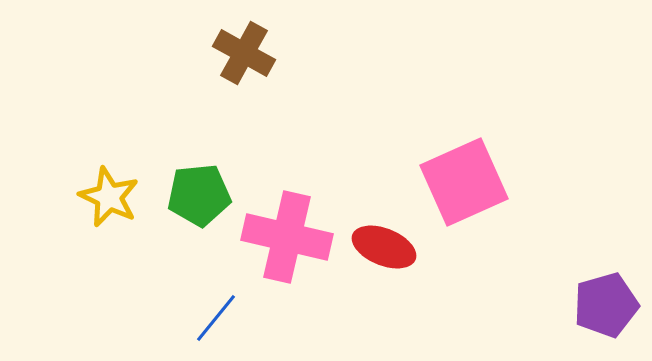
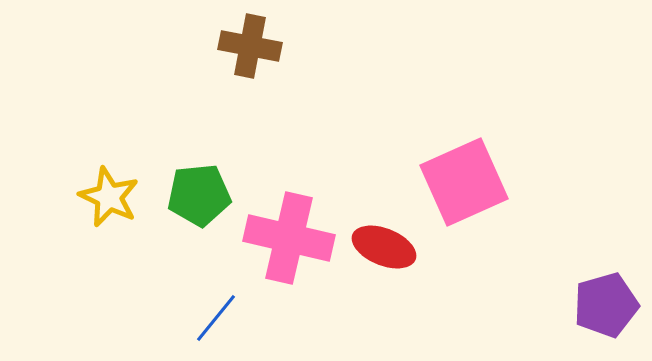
brown cross: moved 6 px right, 7 px up; rotated 18 degrees counterclockwise
pink cross: moved 2 px right, 1 px down
